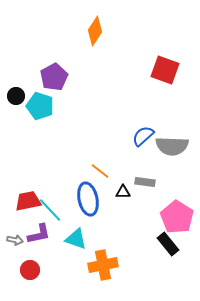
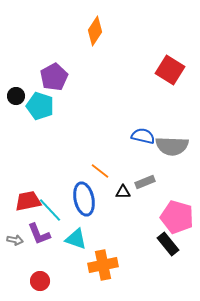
red square: moved 5 px right; rotated 12 degrees clockwise
blue semicircle: rotated 55 degrees clockwise
gray rectangle: rotated 30 degrees counterclockwise
blue ellipse: moved 4 px left
pink pentagon: rotated 16 degrees counterclockwise
purple L-shape: rotated 80 degrees clockwise
red circle: moved 10 px right, 11 px down
